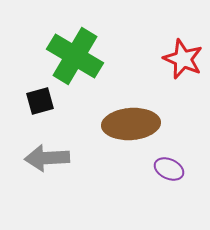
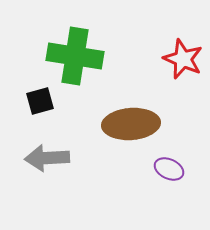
green cross: rotated 22 degrees counterclockwise
